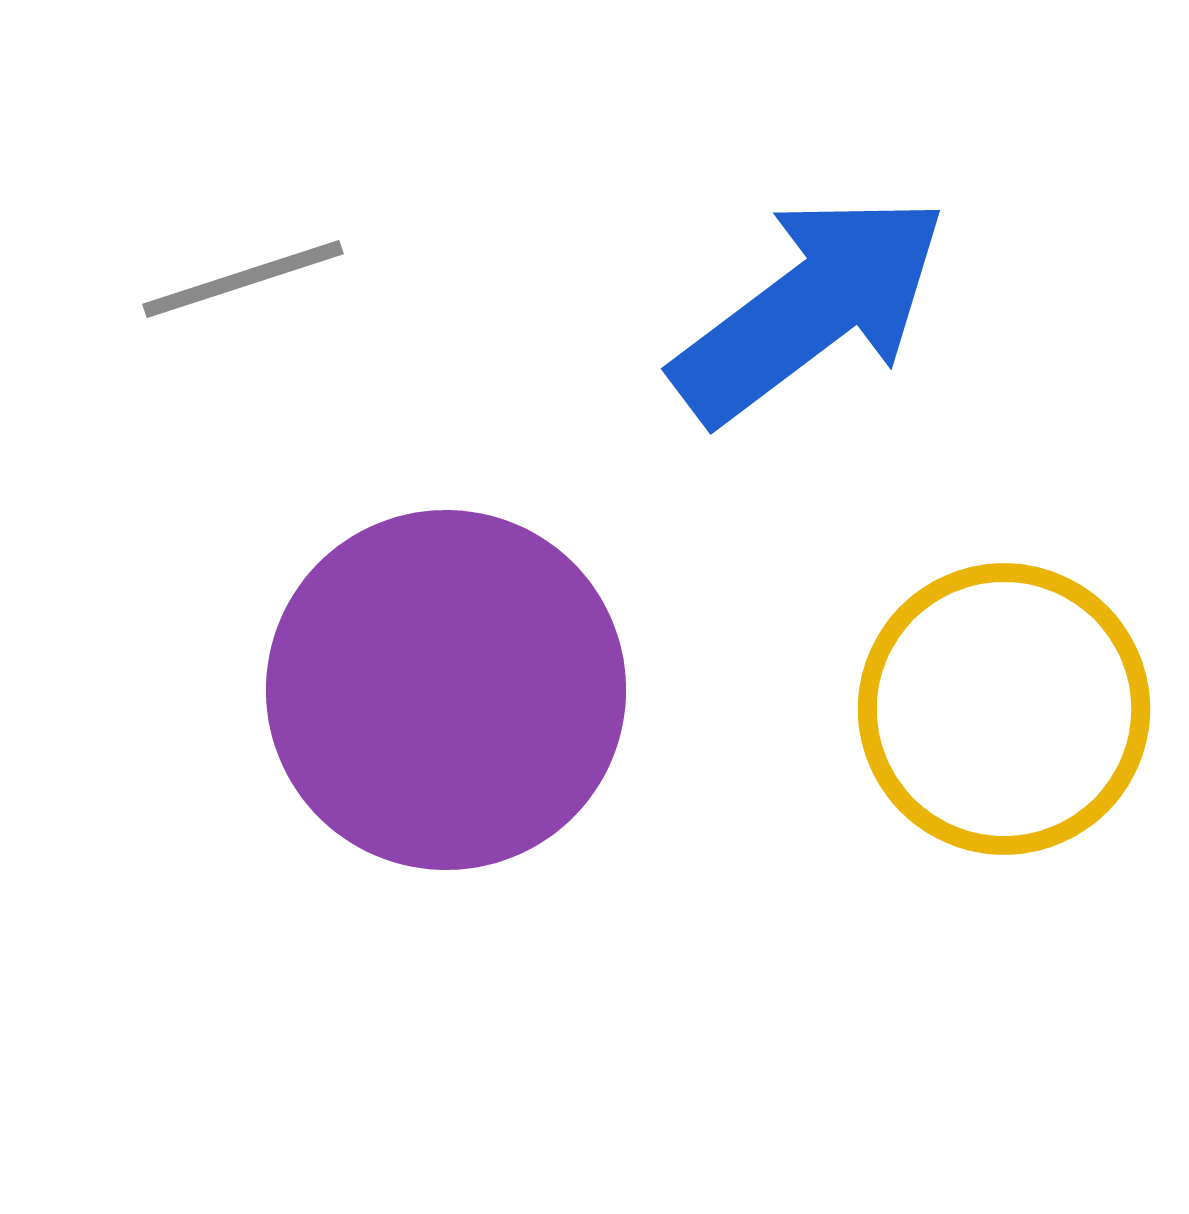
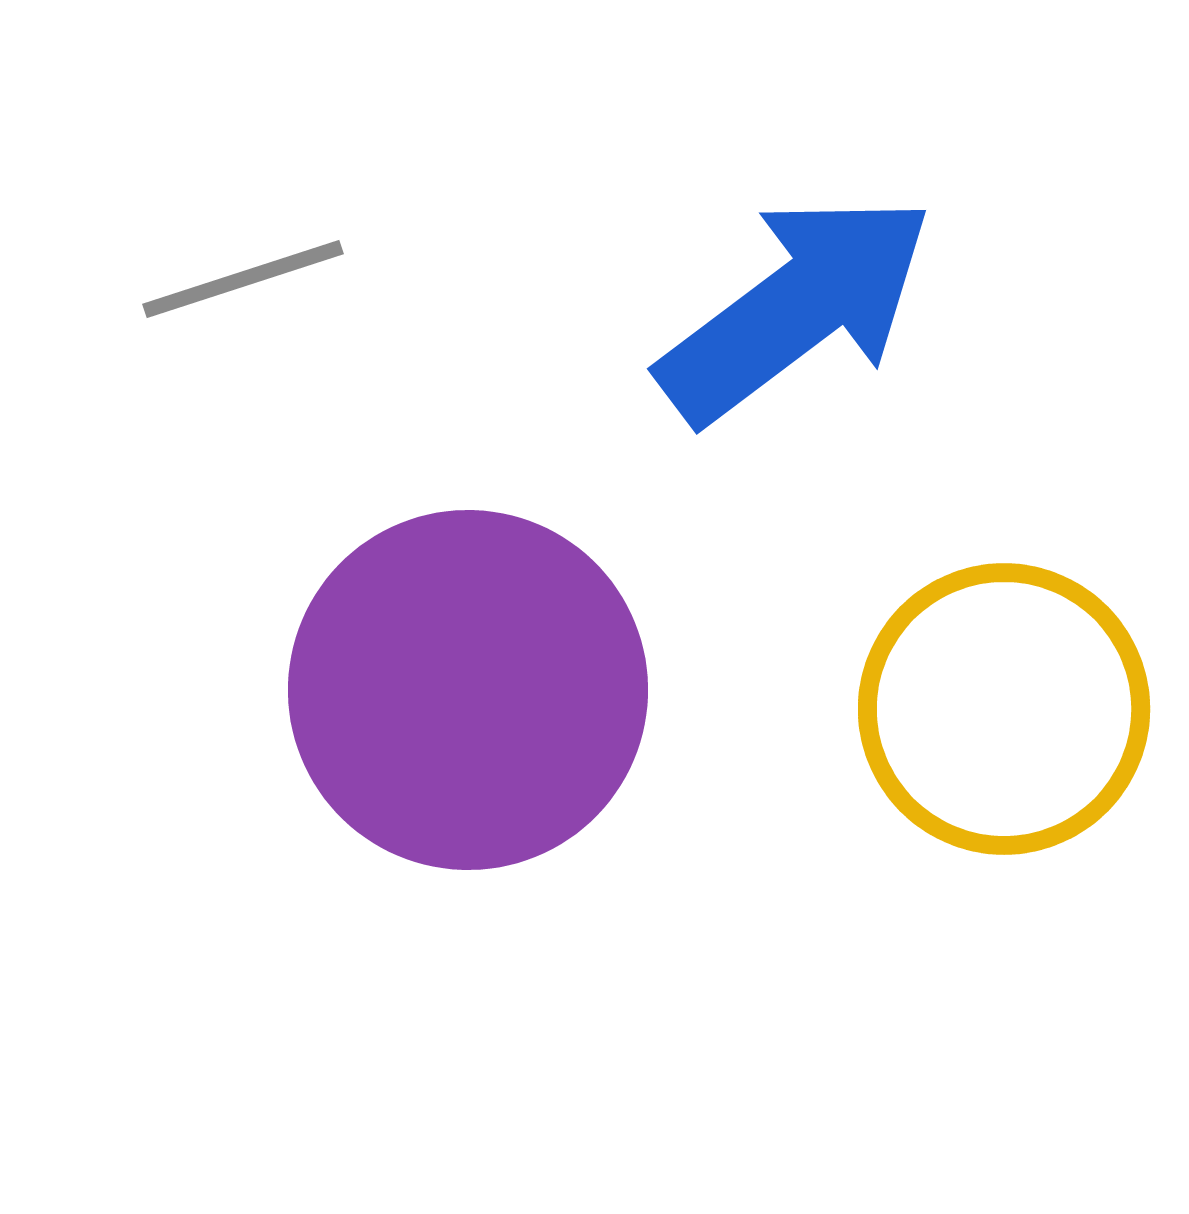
blue arrow: moved 14 px left
purple circle: moved 22 px right
